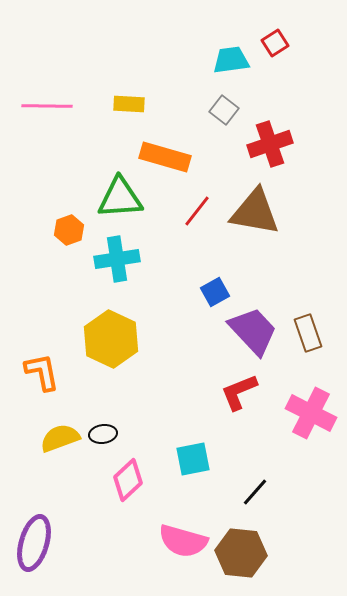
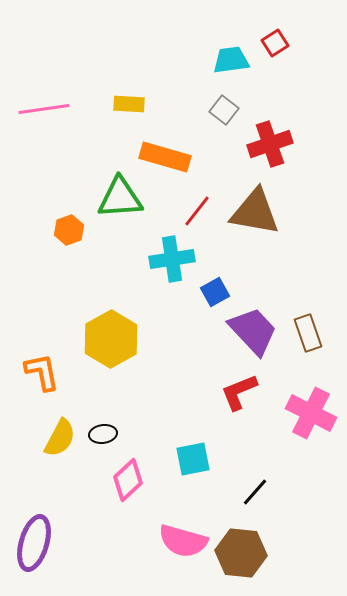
pink line: moved 3 px left, 3 px down; rotated 9 degrees counterclockwise
cyan cross: moved 55 px right
yellow hexagon: rotated 6 degrees clockwise
yellow semicircle: rotated 138 degrees clockwise
